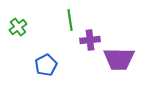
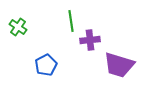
green line: moved 1 px right, 1 px down
green cross: rotated 18 degrees counterclockwise
purple trapezoid: moved 6 px down; rotated 16 degrees clockwise
